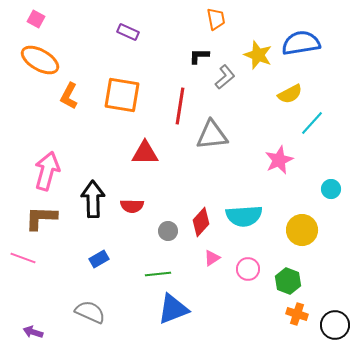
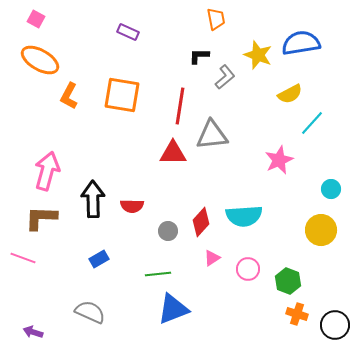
red triangle: moved 28 px right
yellow circle: moved 19 px right
